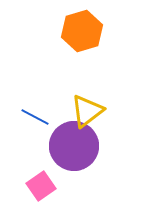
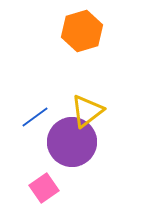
blue line: rotated 64 degrees counterclockwise
purple circle: moved 2 px left, 4 px up
pink square: moved 3 px right, 2 px down
